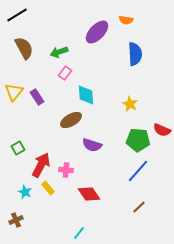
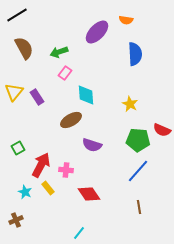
brown line: rotated 56 degrees counterclockwise
